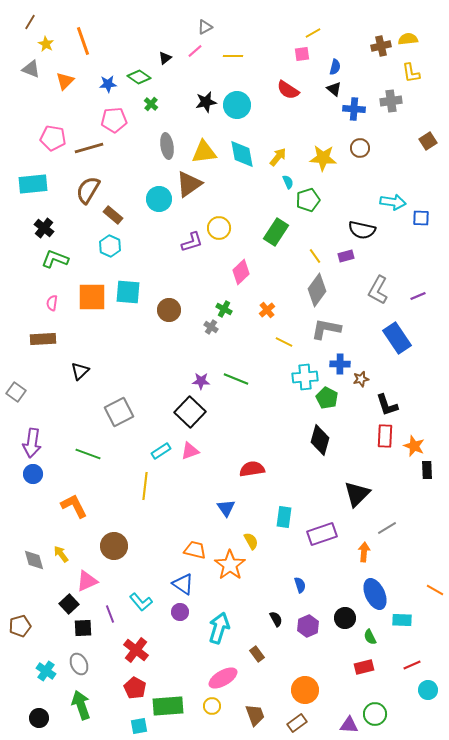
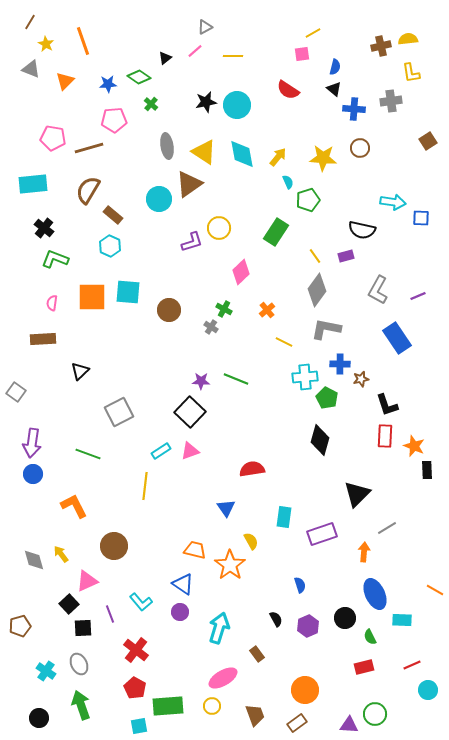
yellow triangle at (204, 152): rotated 40 degrees clockwise
